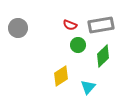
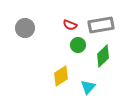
gray circle: moved 7 px right
